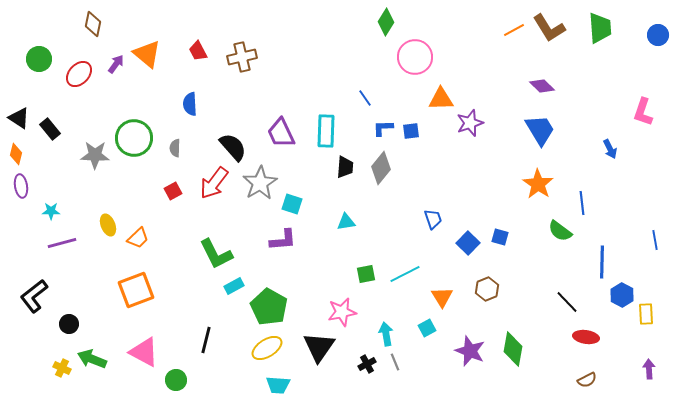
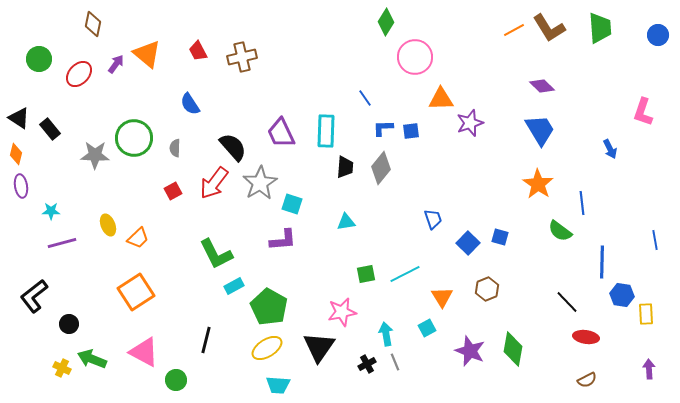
blue semicircle at (190, 104): rotated 30 degrees counterclockwise
orange square at (136, 290): moved 2 px down; rotated 12 degrees counterclockwise
blue hexagon at (622, 295): rotated 20 degrees counterclockwise
